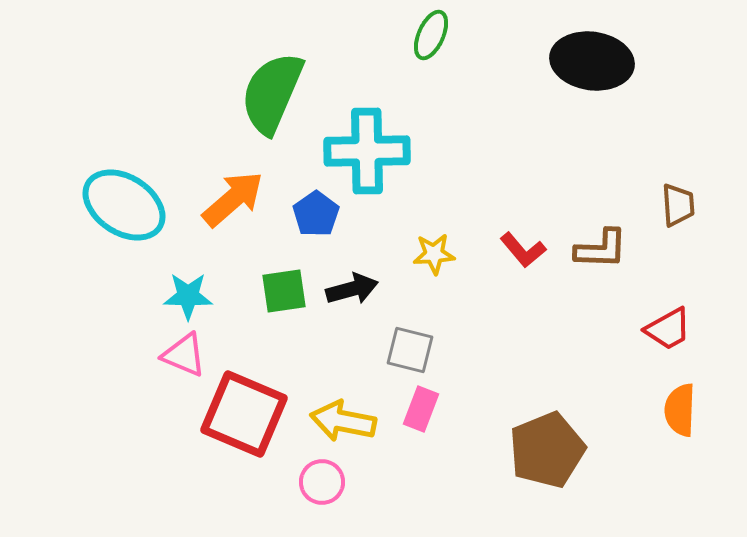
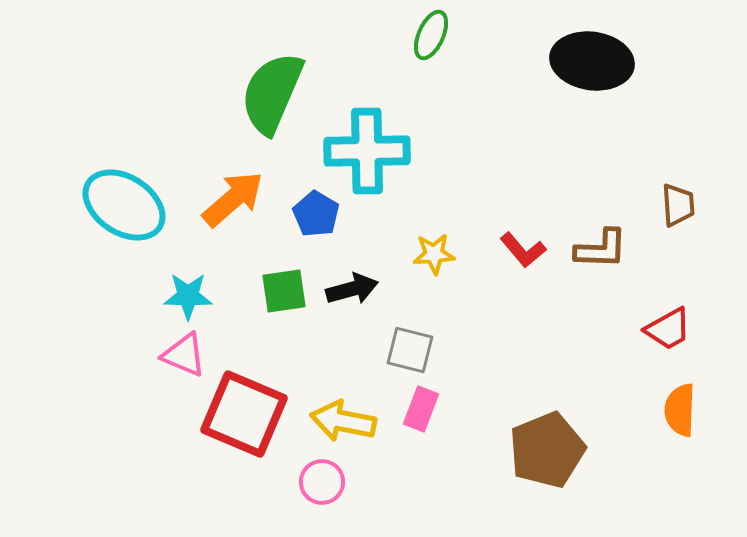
blue pentagon: rotated 6 degrees counterclockwise
